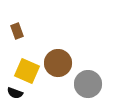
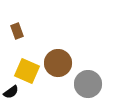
black semicircle: moved 4 px left, 1 px up; rotated 56 degrees counterclockwise
